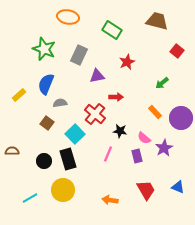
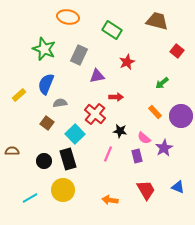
purple circle: moved 2 px up
